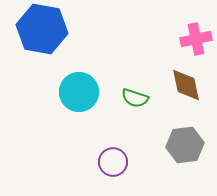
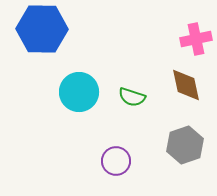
blue hexagon: rotated 9 degrees counterclockwise
green semicircle: moved 3 px left, 1 px up
gray hexagon: rotated 12 degrees counterclockwise
purple circle: moved 3 px right, 1 px up
